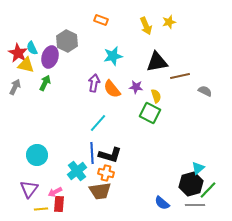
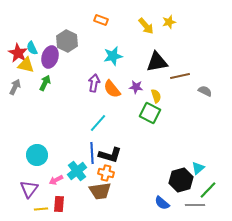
yellow arrow: rotated 18 degrees counterclockwise
black hexagon: moved 10 px left, 4 px up
pink arrow: moved 1 px right, 12 px up
